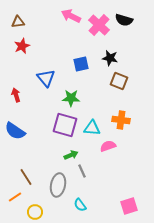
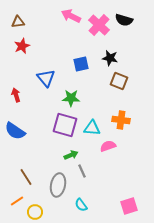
orange line: moved 2 px right, 4 px down
cyan semicircle: moved 1 px right
